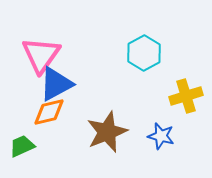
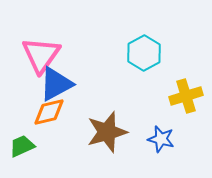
brown star: rotated 6 degrees clockwise
blue star: moved 3 px down
